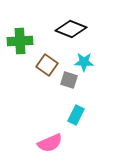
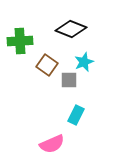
cyan star: rotated 24 degrees counterclockwise
gray square: rotated 18 degrees counterclockwise
pink semicircle: moved 2 px right, 1 px down
